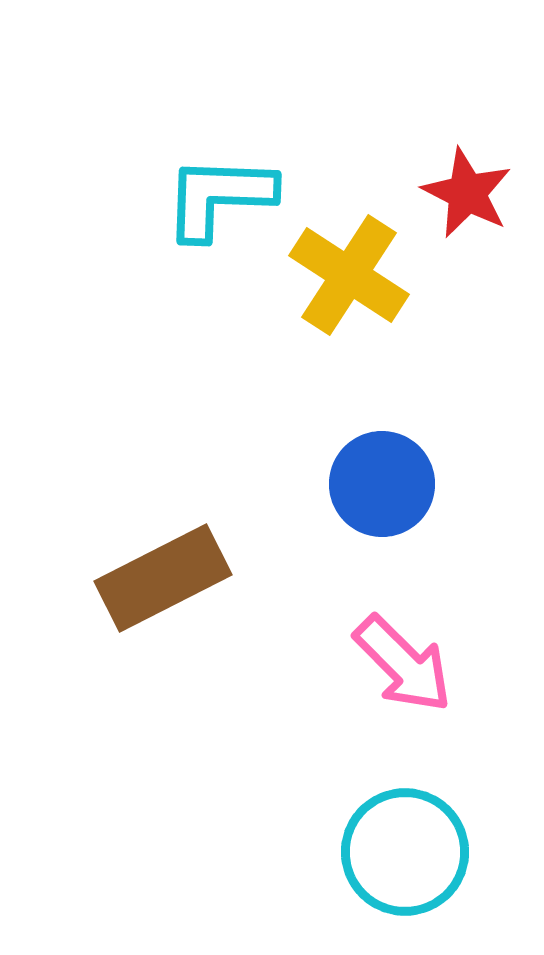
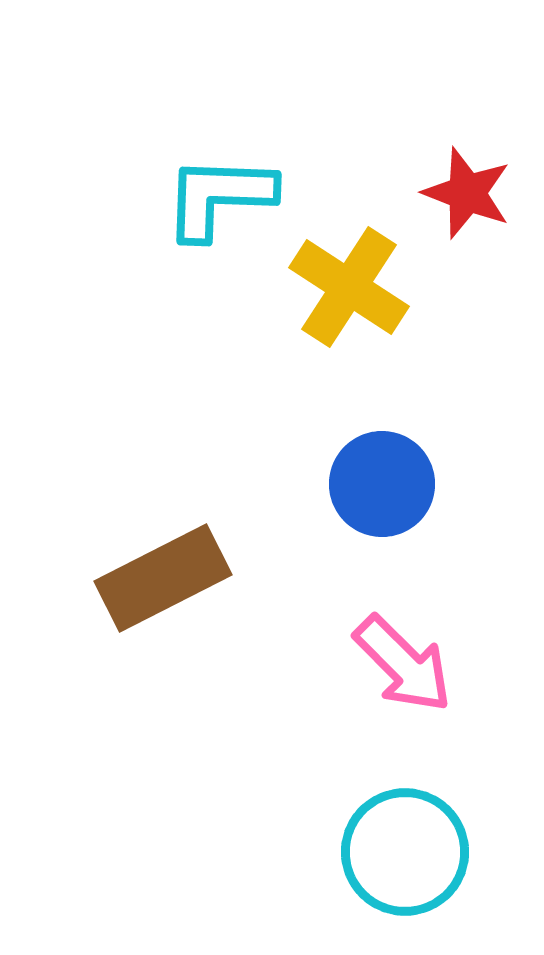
red star: rotated 6 degrees counterclockwise
yellow cross: moved 12 px down
